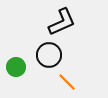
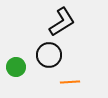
black L-shape: rotated 8 degrees counterclockwise
orange line: moved 3 px right; rotated 48 degrees counterclockwise
